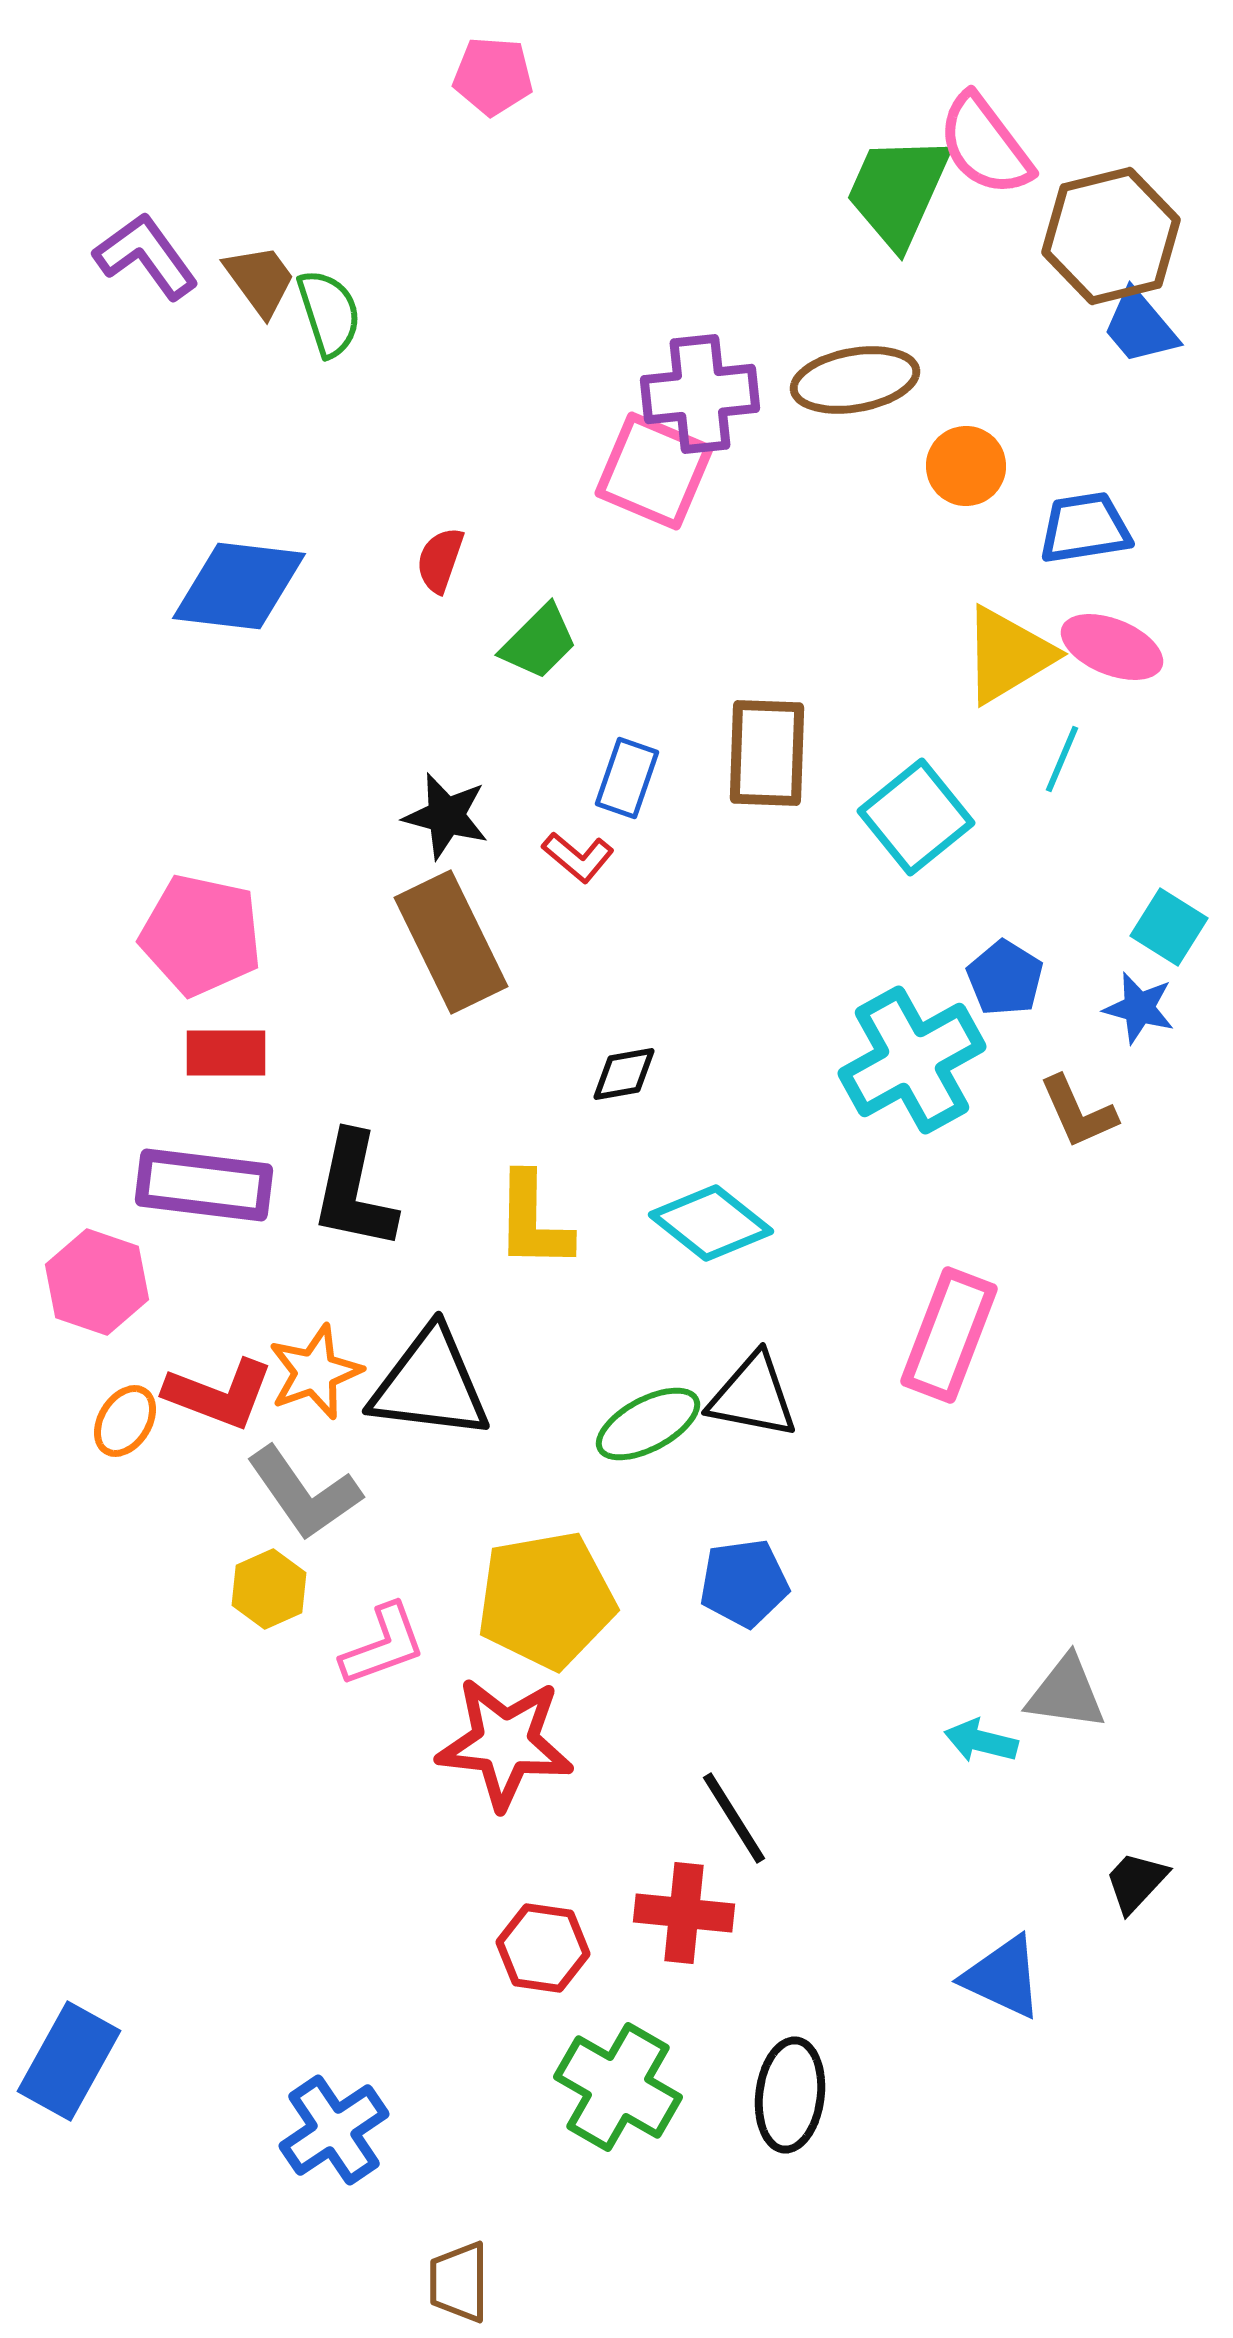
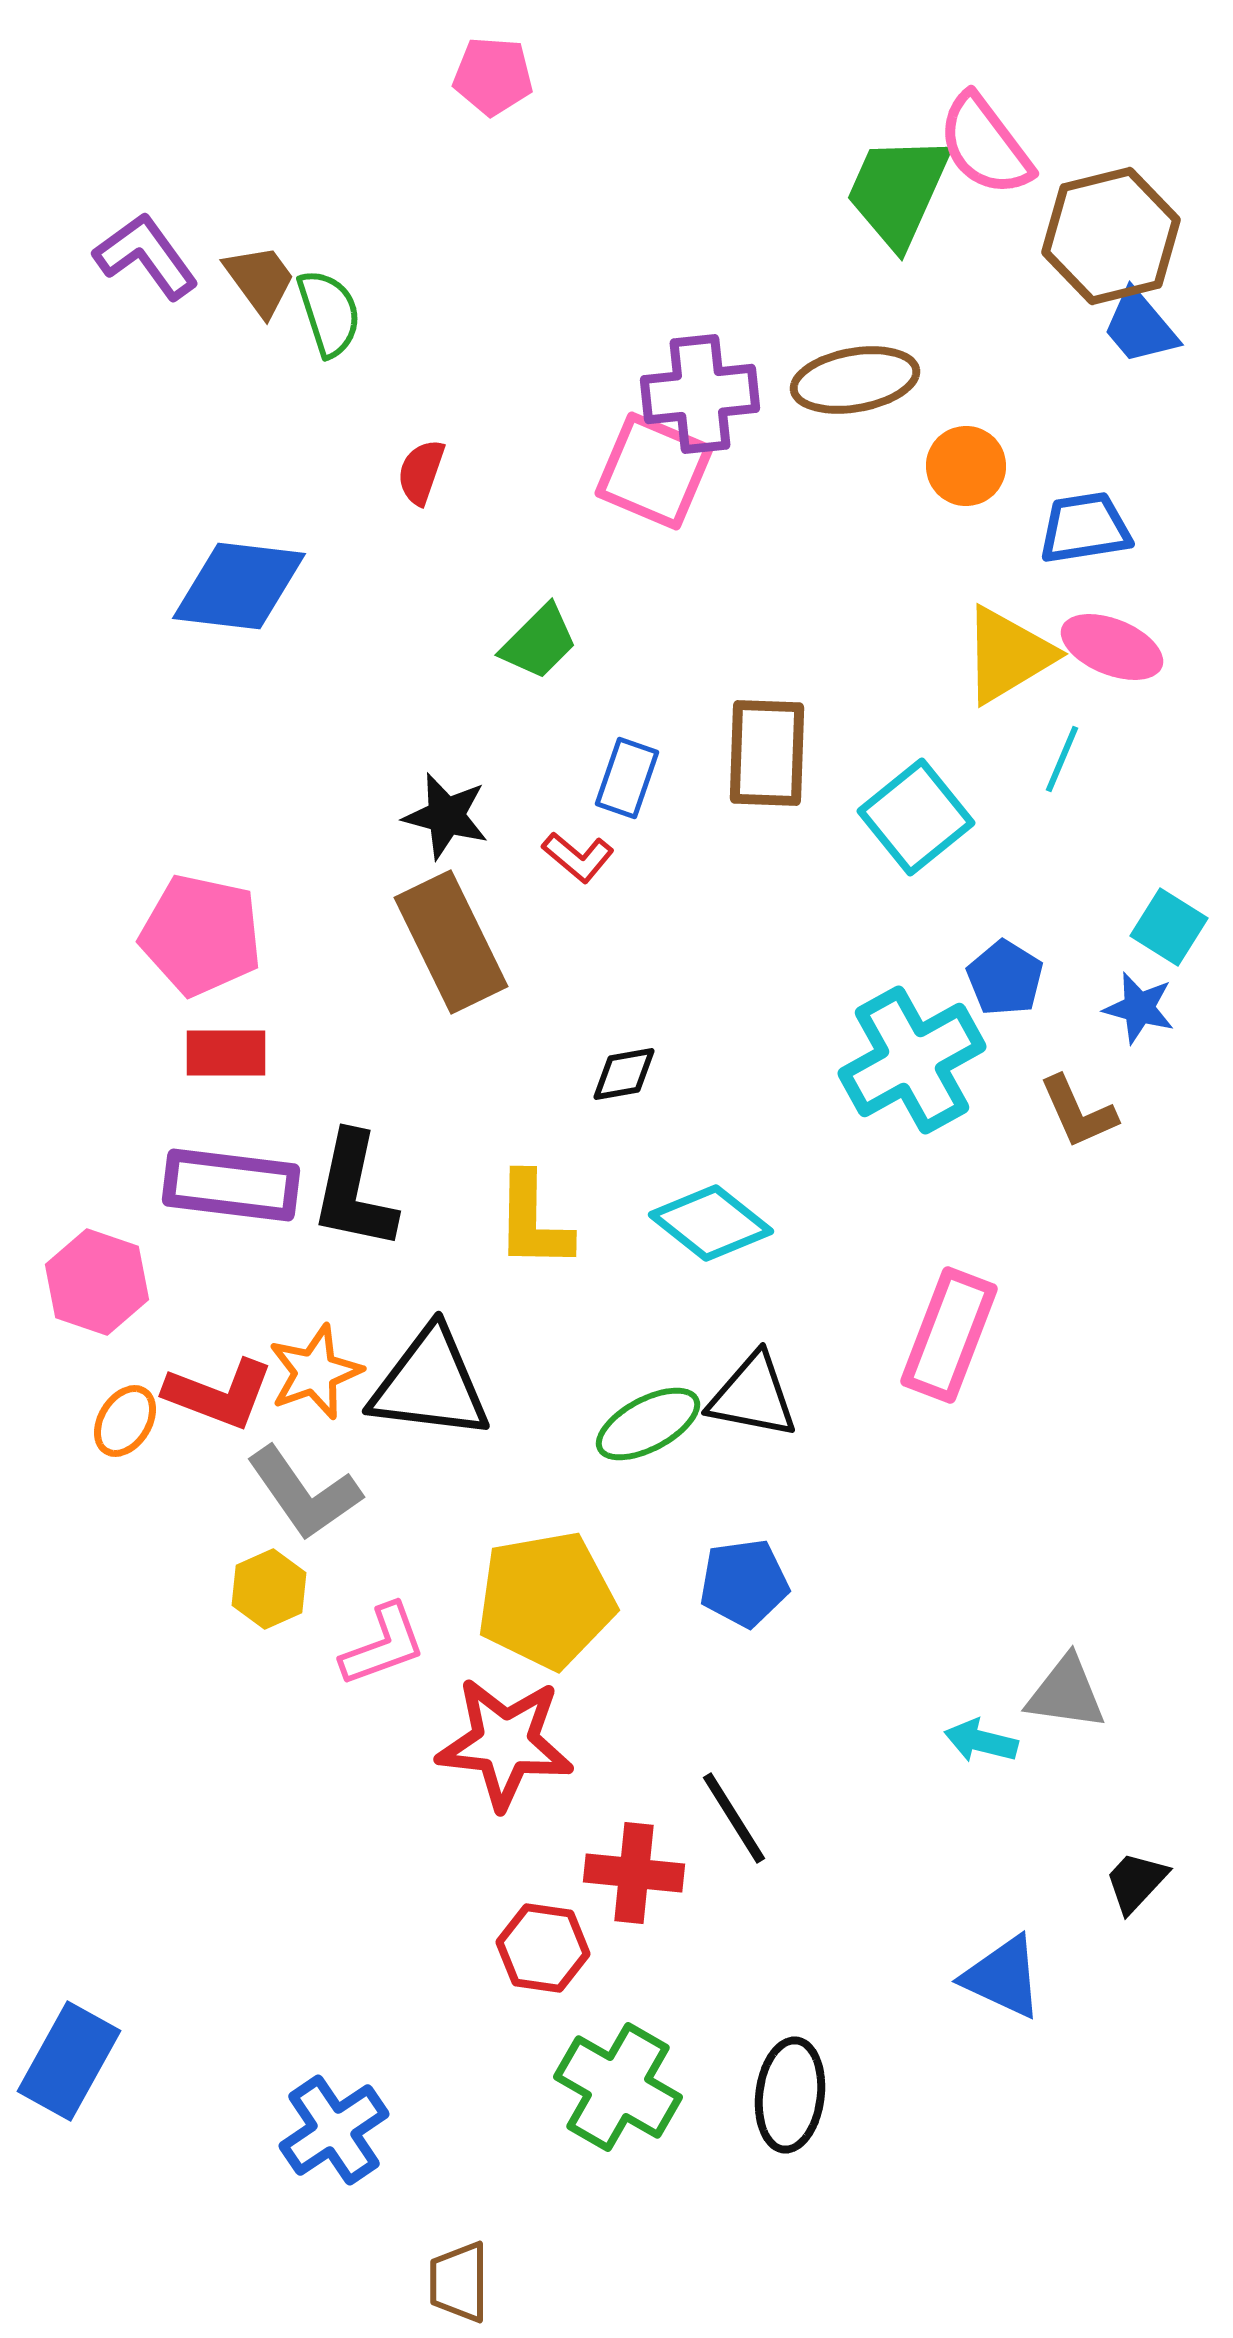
red semicircle at (440, 560): moved 19 px left, 88 px up
purple rectangle at (204, 1185): moved 27 px right
red cross at (684, 1913): moved 50 px left, 40 px up
